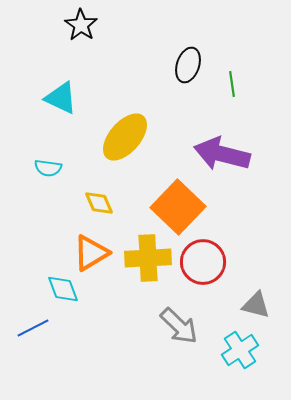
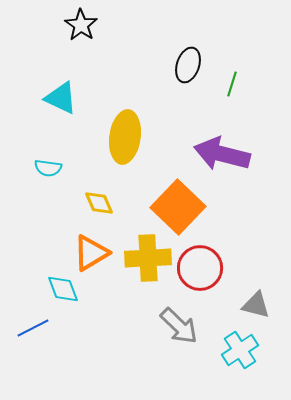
green line: rotated 25 degrees clockwise
yellow ellipse: rotated 33 degrees counterclockwise
red circle: moved 3 px left, 6 px down
